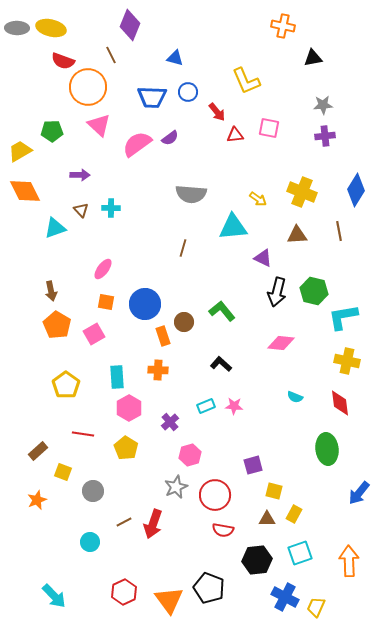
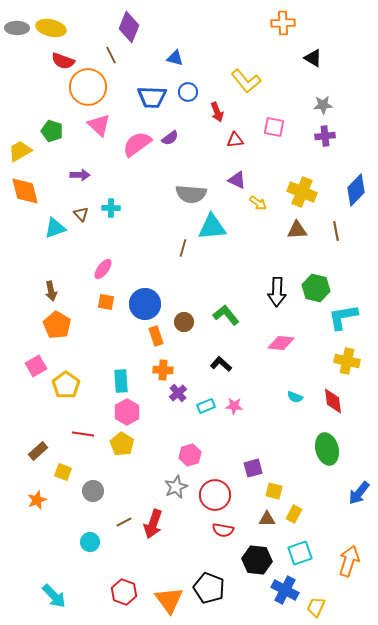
purple diamond at (130, 25): moved 1 px left, 2 px down
orange cross at (283, 26): moved 3 px up; rotated 15 degrees counterclockwise
black triangle at (313, 58): rotated 42 degrees clockwise
yellow L-shape at (246, 81): rotated 16 degrees counterclockwise
red arrow at (217, 112): rotated 18 degrees clockwise
pink square at (269, 128): moved 5 px right, 1 px up
green pentagon at (52, 131): rotated 20 degrees clockwise
red triangle at (235, 135): moved 5 px down
blue diamond at (356, 190): rotated 12 degrees clockwise
orange diamond at (25, 191): rotated 12 degrees clockwise
yellow arrow at (258, 199): moved 4 px down
brown triangle at (81, 210): moved 4 px down
cyan triangle at (233, 227): moved 21 px left
brown line at (339, 231): moved 3 px left
brown triangle at (297, 235): moved 5 px up
purple triangle at (263, 258): moved 26 px left, 78 px up
green hexagon at (314, 291): moved 2 px right, 3 px up
black arrow at (277, 292): rotated 12 degrees counterclockwise
green L-shape at (222, 311): moved 4 px right, 4 px down
pink square at (94, 334): moved 58 px left, 32 px down
orange rectangle at (163, 336): moved 7 px left
orange cross at (158, 370): moved 5 px right
cyan rectangle at (117, 377): moved 4 px right, 4 px down
red diamond at (340, 403): moved 7 px left, 2 px up
pink hexagon at (129, 408): moved 2 px left, 4 px down
purple cross at (170, 422): moved 8 px right, 29 px up
yellow pentagon at (126, 448): moved 4 px left, 4 px up
green ellipse at (327, 449): rotated 8 degrees counterclockwise
purple square at (253, 465): moved 3 px down
black hexagon at (257, 560): rotated 12 degrees clockwise
orange arrow at (349, 561): rotated 20 degrees clockwise
red hexagon at (124, 592): rotated 15 degrees counterclockwise
blue cross at (285, 597): moved 7 px up
